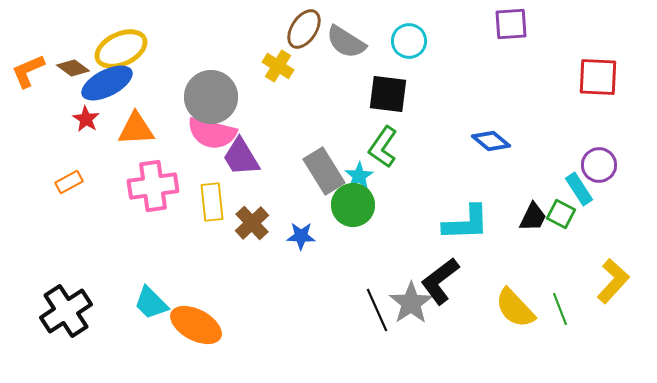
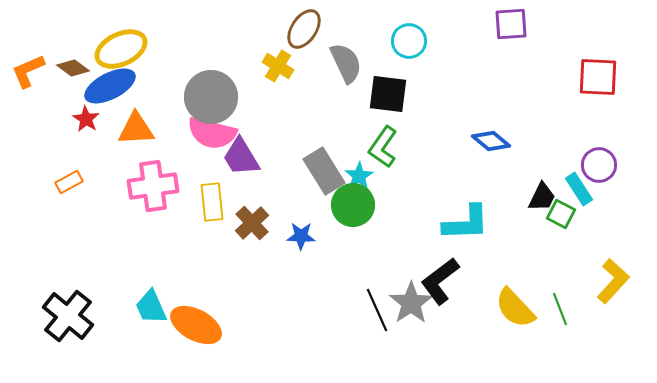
gray semicircle: moved 21 px down; rotated 147 degrees counterclockwise
blue ellipse: moved 3 px right, 3 px down
black trapezoid: moved 9 px right, 20 px up
cyan trapezoid: moved 4 px down; rotated 21 degrees clockwise
black cross: moved 2 px right, 5 px down; rotated 18 degrees counterclockwise
